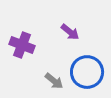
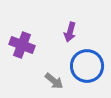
purple arrow: rotated 66 degrees clockwise
blue circle: moved 6 px up
